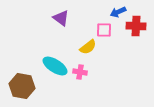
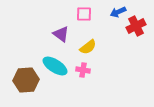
purple triangle: moved 16 px down
red cross: rotated 30 degrees counterclockwise
pink square: moved 20 px left, 16 px up
pink cross: moved 3 px right, 2 px up
brown hexagon: moved 4 px right, 6 px up; rotated 15 degrees counterclockwise
